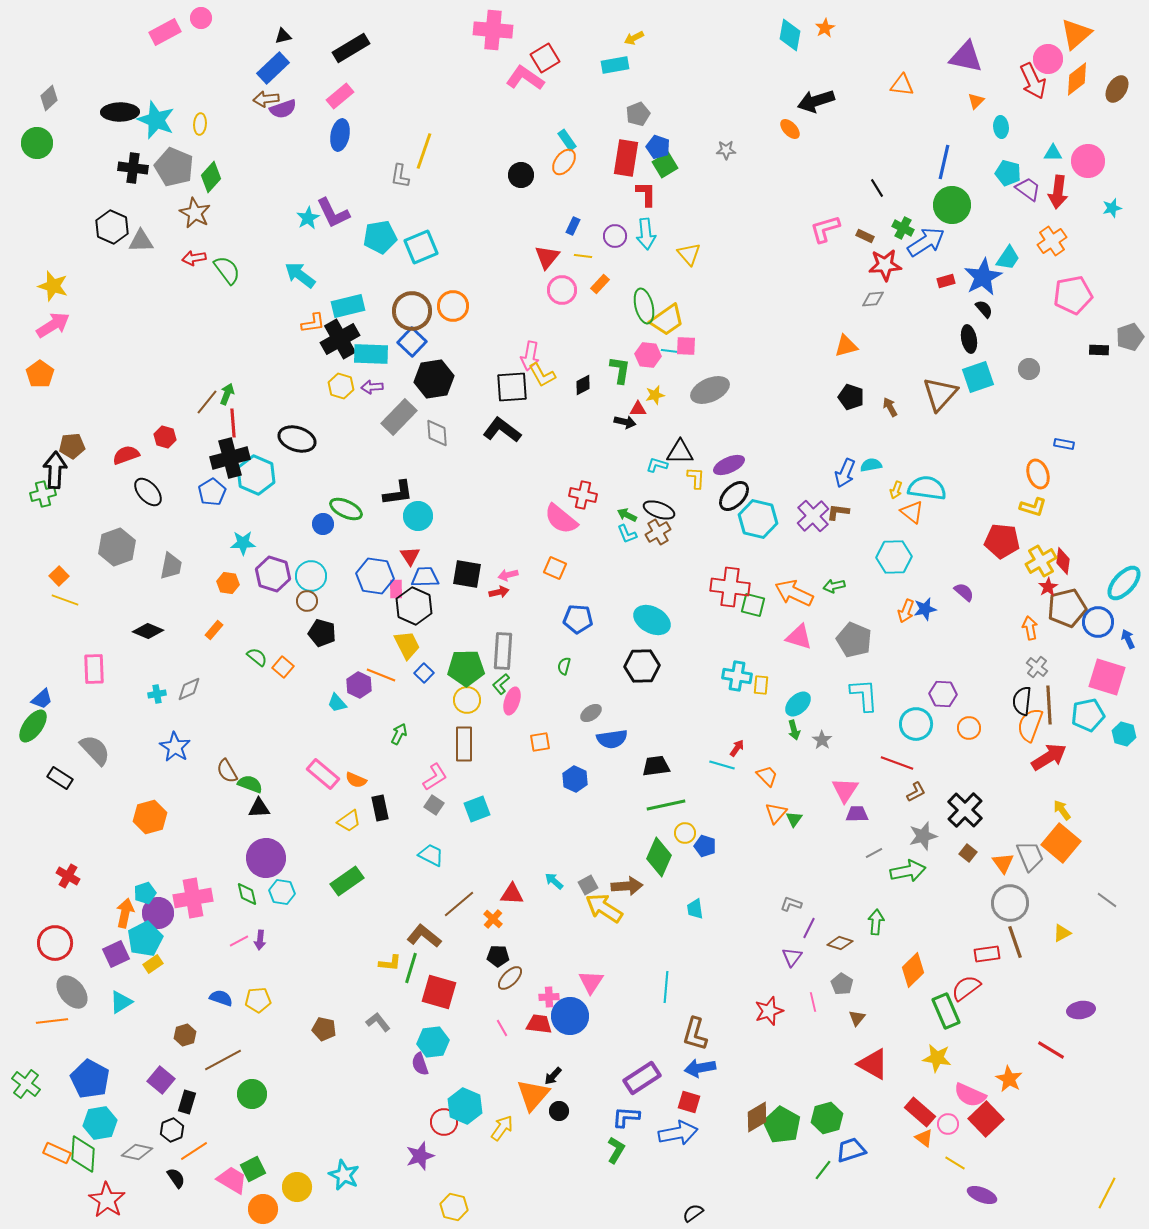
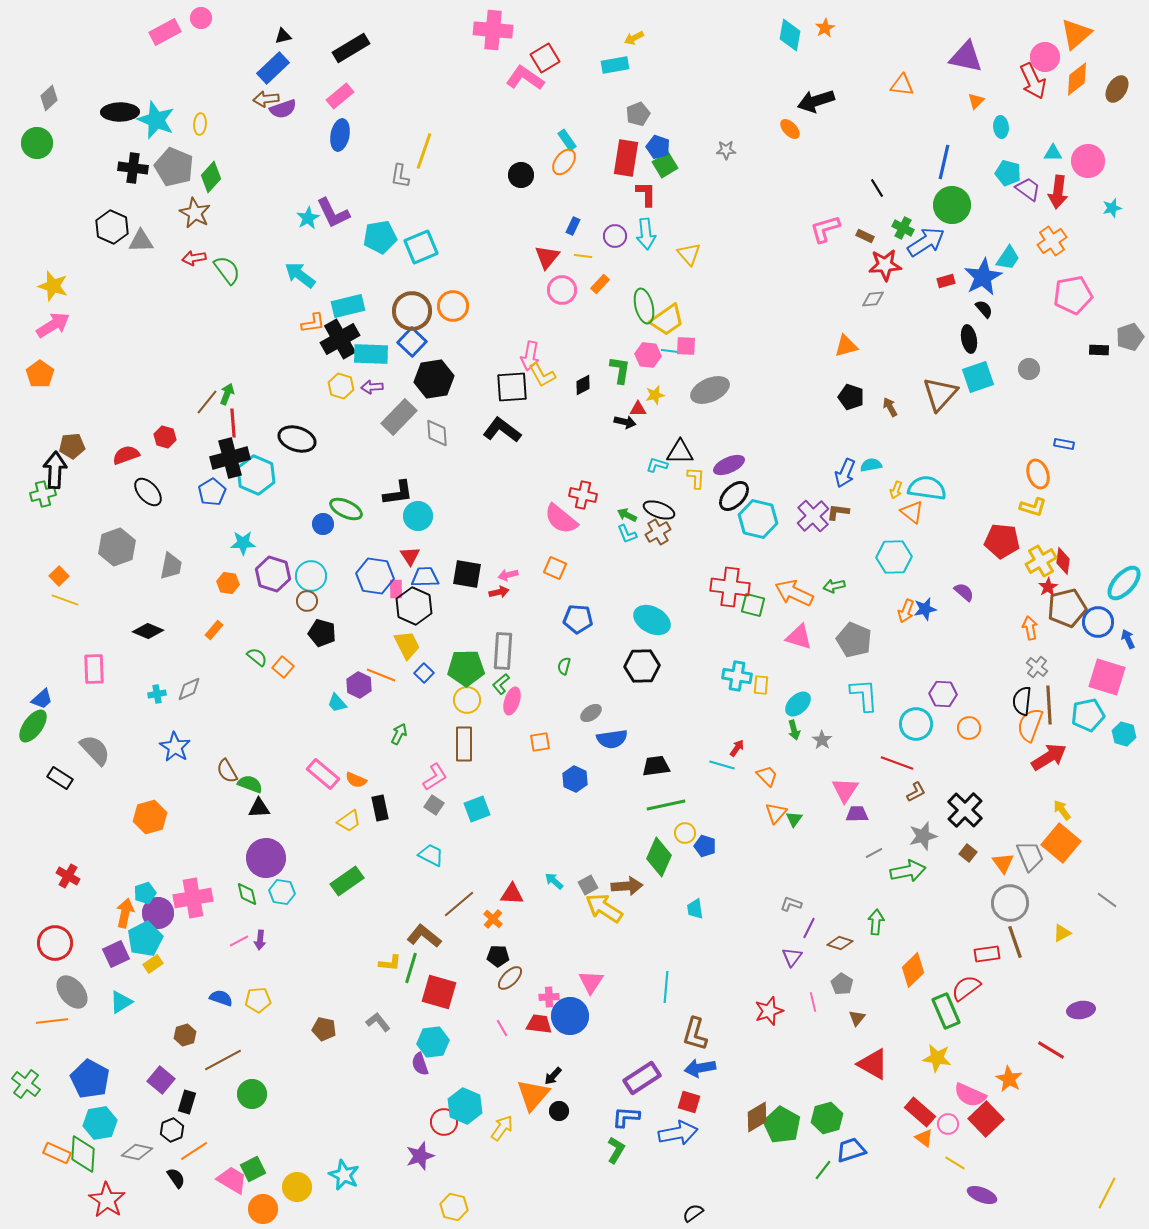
pink circle at (1048, 59): moved 3 px left, 2 px up
